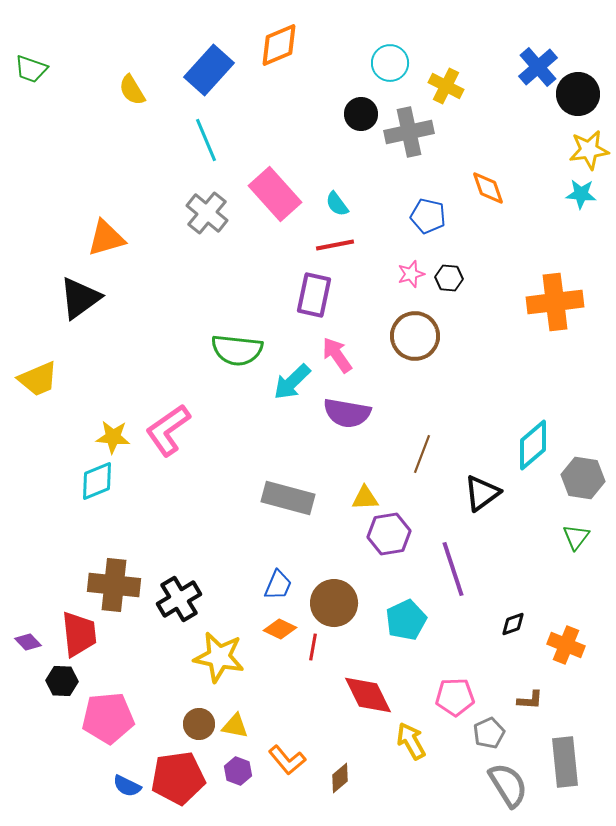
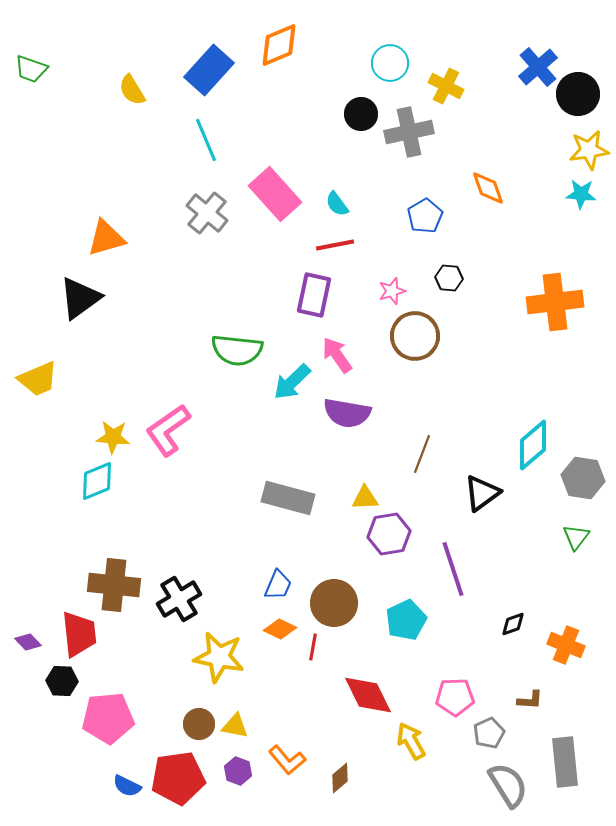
blue pentagon at (428, 216): moved 3 px left; rotated 28 degrees clockwise
pink star at (411, 274): moved 19 px left, 17 px down
